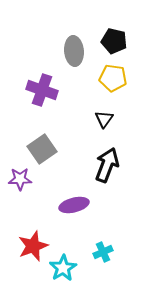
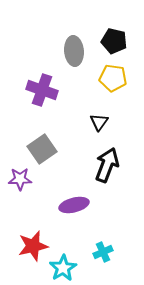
black triangle: moved 5 px left, 3 px down
red star: rotated 8 degrees clockwise
